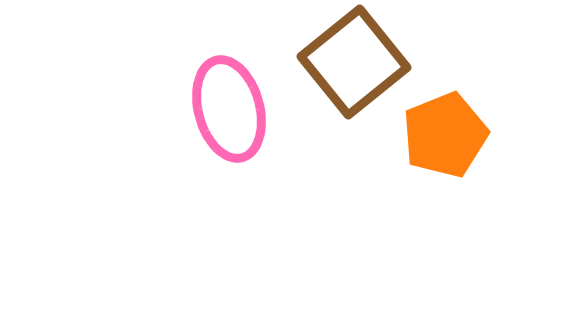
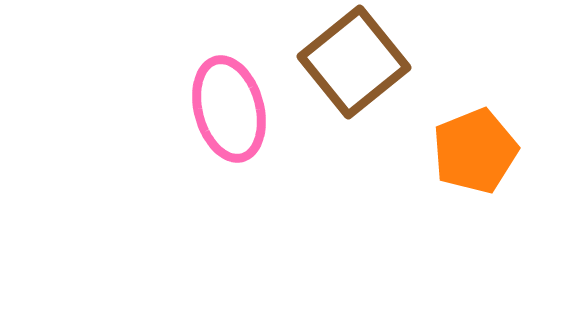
orange pentagon: moved 30 px right, 16 px down
